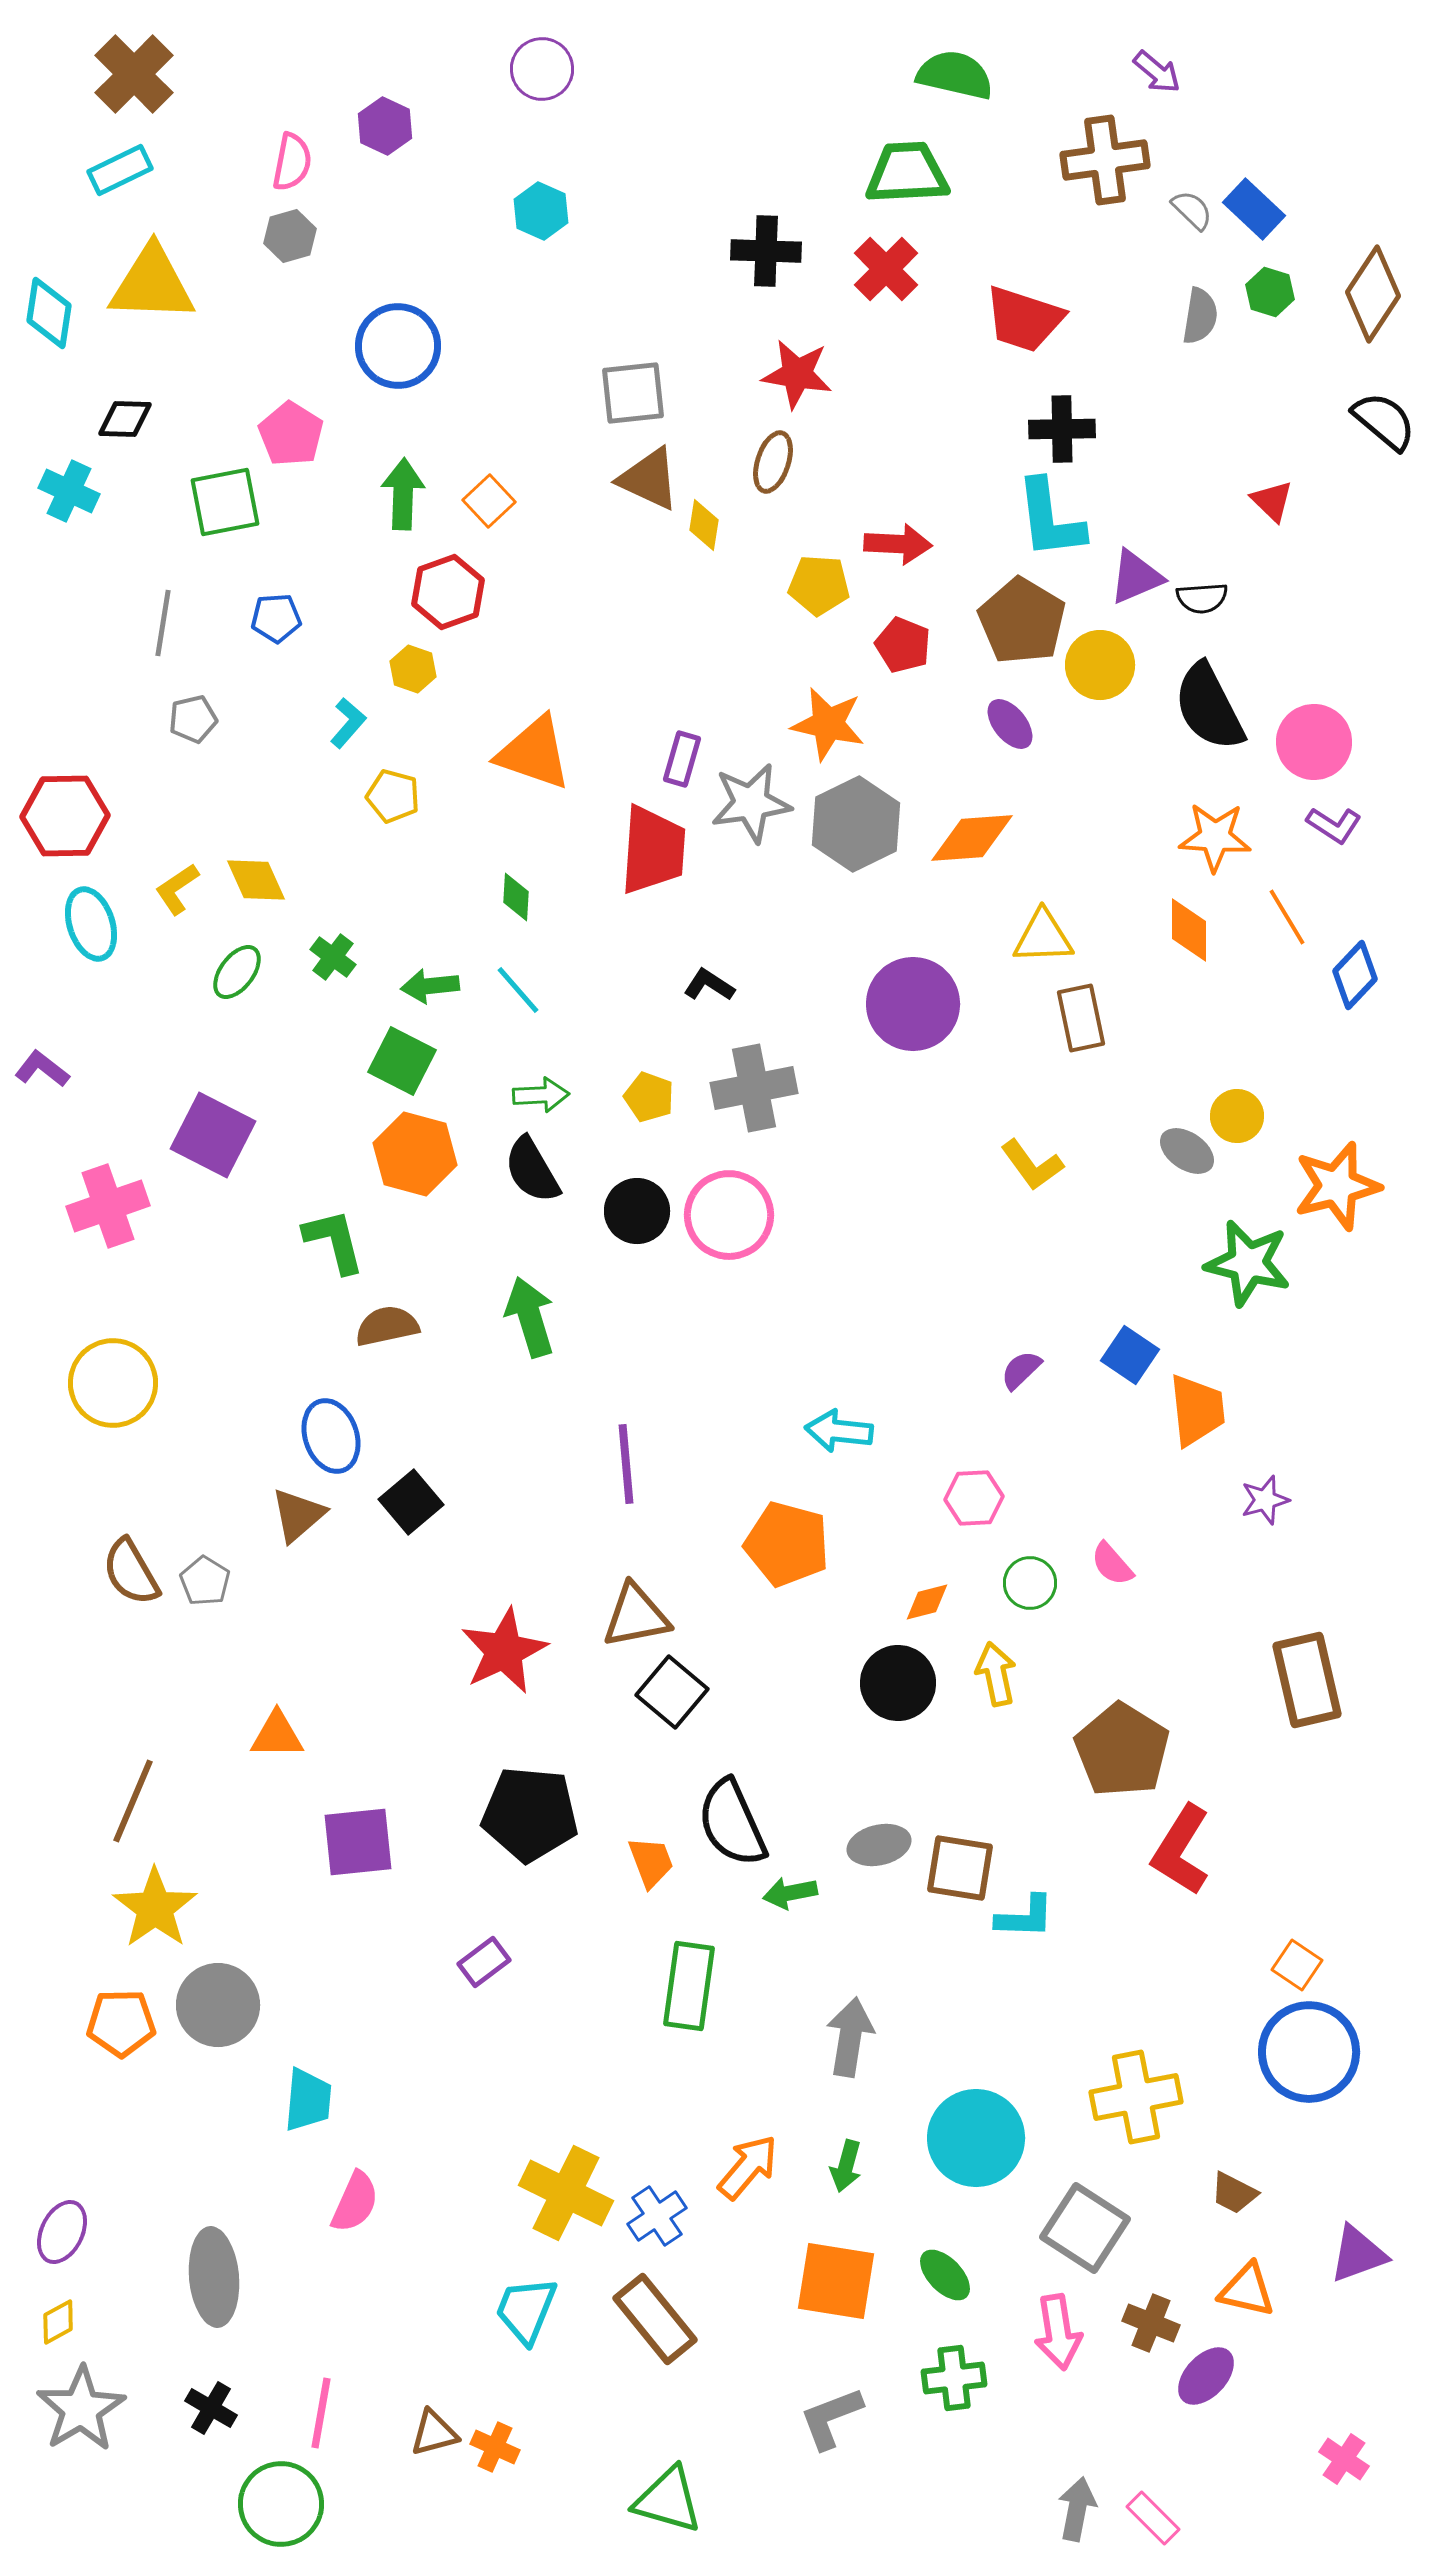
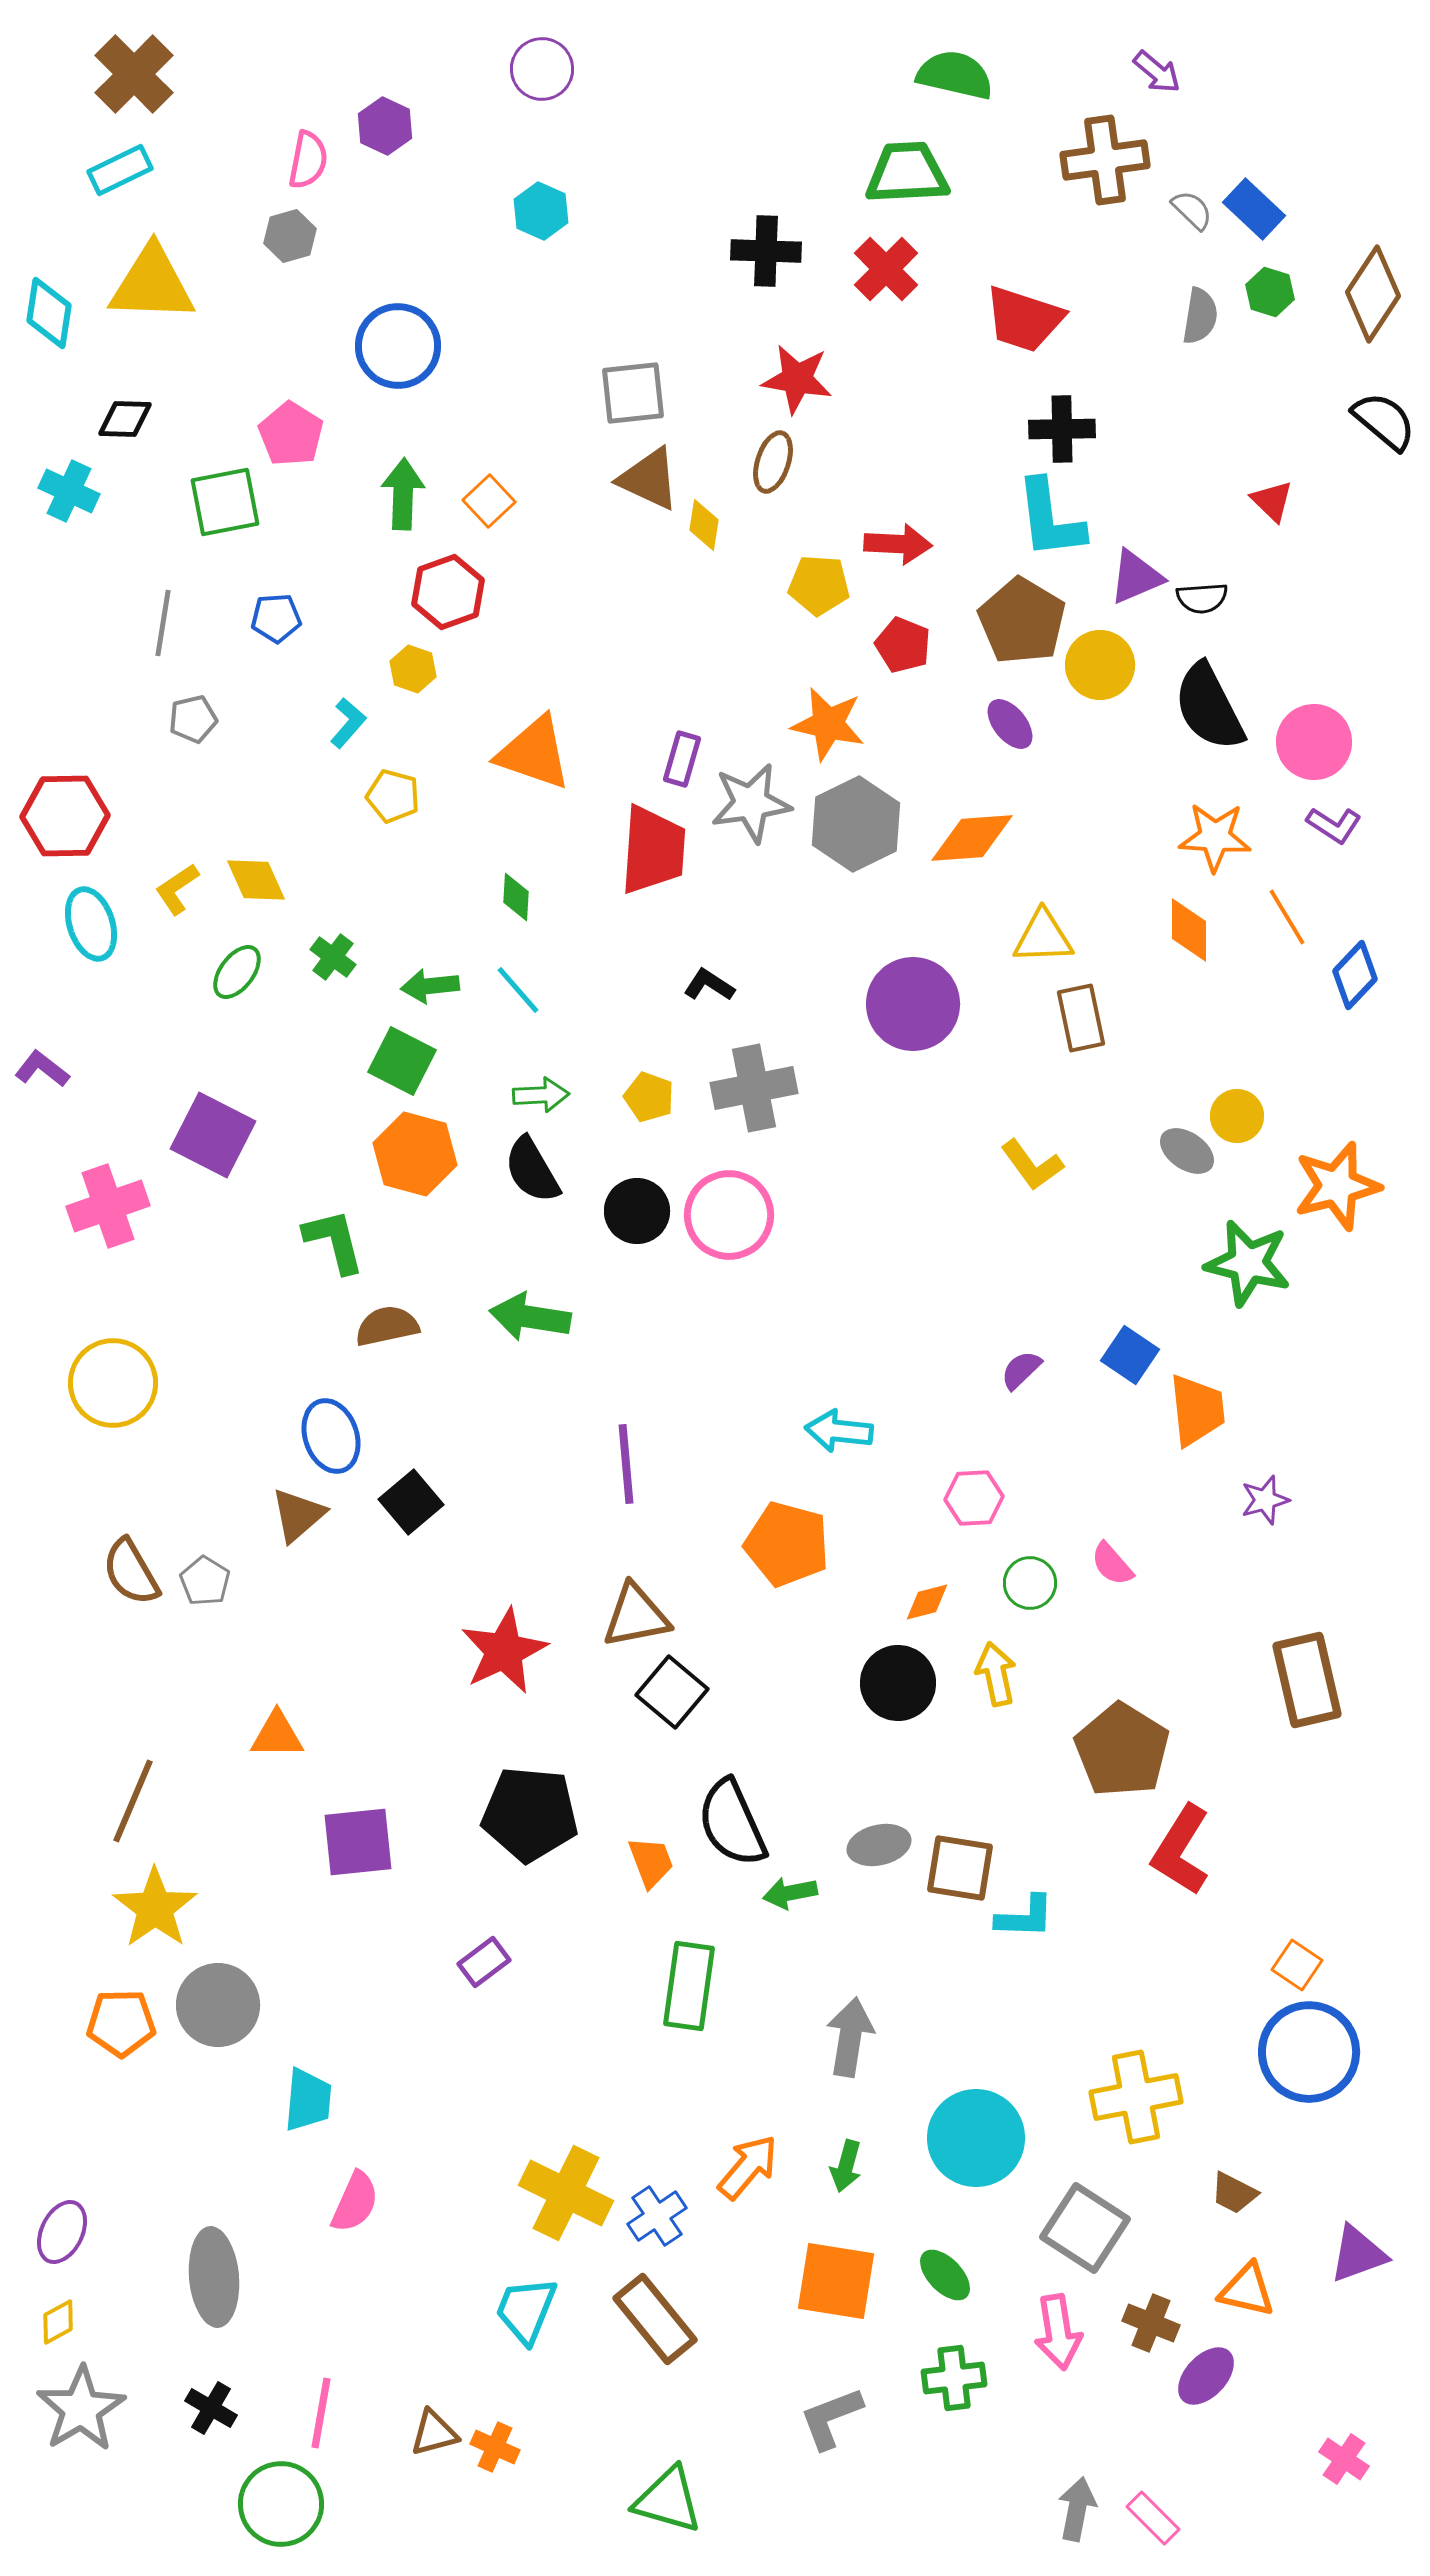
pink semicircle at (292, 162): moved 16 px right, 2 px up
red star at (797, 374): moved 5 px down
green arrow at (530, 1317): rotated 64 degrees counterclockwise
